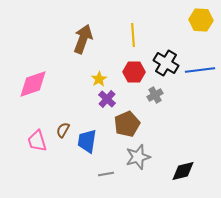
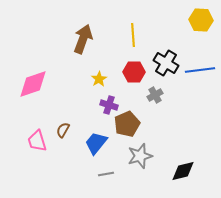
purple cross: moved 2 px right, 6 px down; rotated 24 degrees counterclockwise
blue trapezoid: moved 9 px right, 2 px down; rotated 30 degrees clockwise
gray star: moved 2 px right, 1 px up
